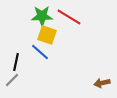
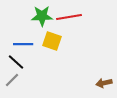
red line: rotated 40 degrees counterclockwise
yellow square: moved 5 px right, 6 px down
blue line: moved 17 px left, 8 px up; rotated 42 degrees counterclockwise
black line: rotated 60 degrees counterclockwise
brown arrow: moved 2 px right
